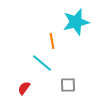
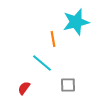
orange line: moved 1 px right, 2 px up
